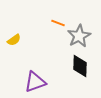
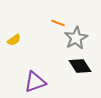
gray star: moved 3 px left, 2 px down
black diamond: rotated 35 degrees counterclockwise
